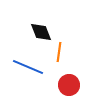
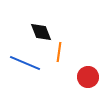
blue line: moved 3 px left, 4 px up
red circle: moved 19 px right, 8 px up
